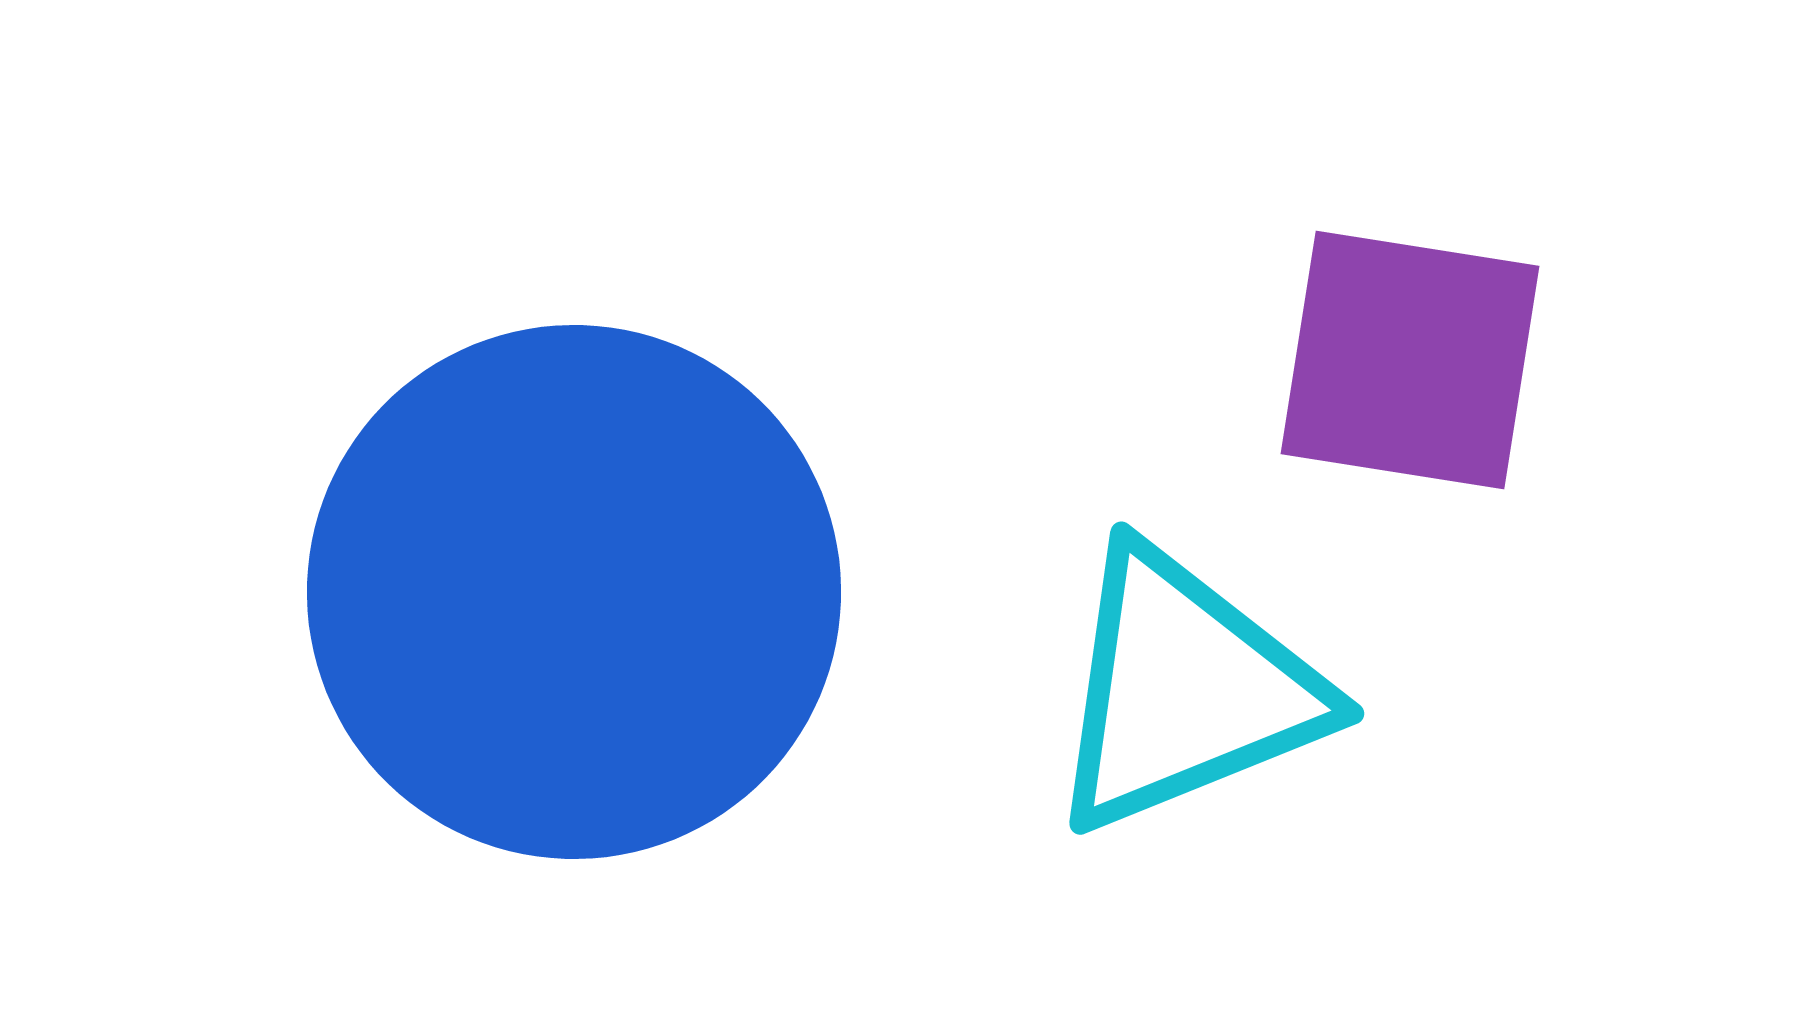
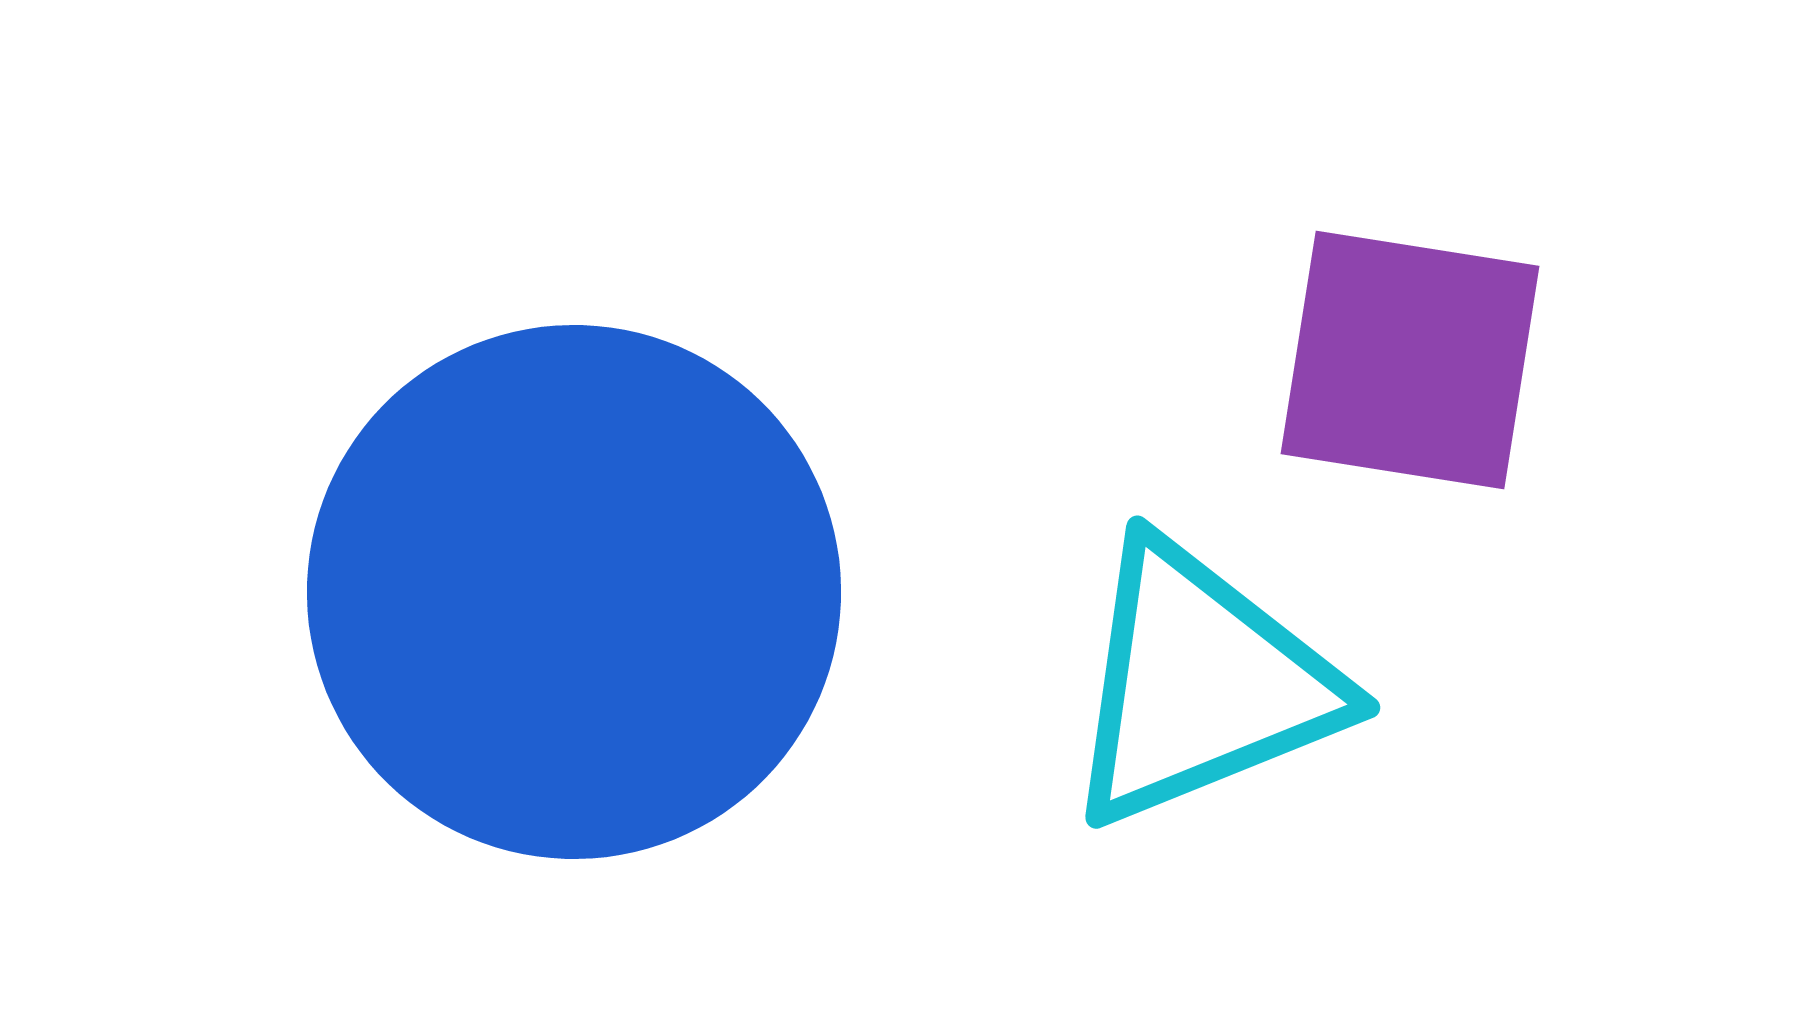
cyan triangle: moved 16 px right, 6 px up
